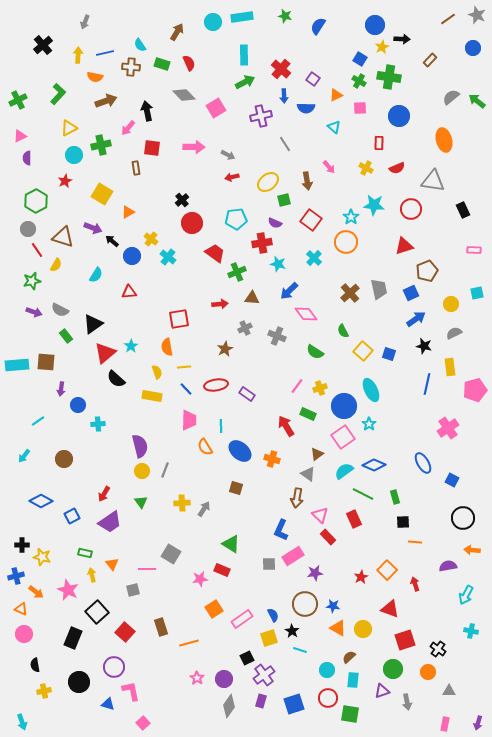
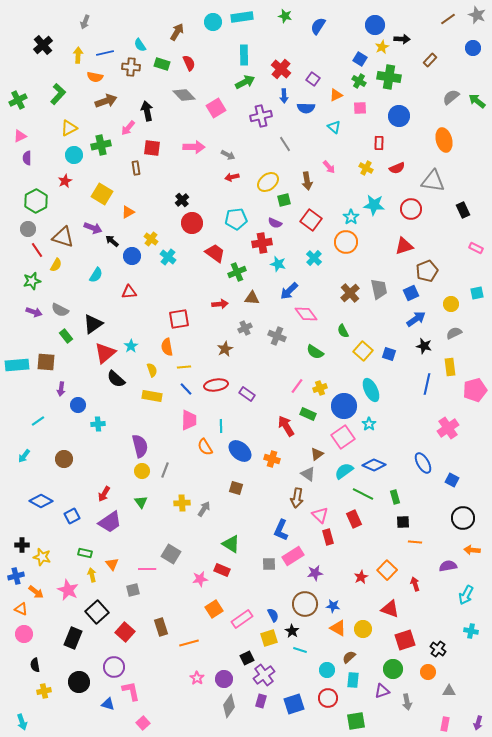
pink rectangle at (474, 250): moved 2 px right, 2 px up; rotated 24 degrees clockwise
yellow semicircle at (157, 372): moved 5 px left, 2 px up
red rectangle at (328, 537): rotated 28 degrees clockwise
green square at (350, 714): moved 6 px right, 7 px down; rotated 18 degrees counterclockwise
